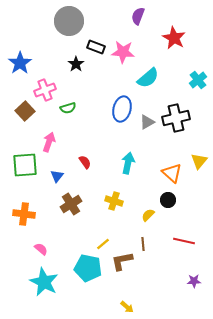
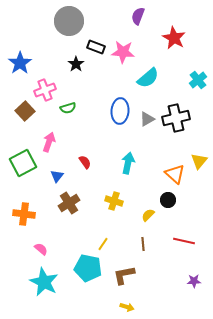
blue ellipse: moved 2 px left, 2 px down; rotated 10 degrees counterclockwise
gray triangle: moved 3 px up
green square: moved 2 px left, 2 px up; rotated 24 degrees counterclockwise
orange triangle: moved 3 px right, 1 px down
brown cross: moved 2 px left, 1 px up
yellow line: rotated 16 degrees counterclockwise
brown L-shape: moved 2 px right, 14 px down
yellow arrow: rotated 24 degrees counterclockwise
